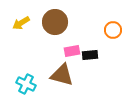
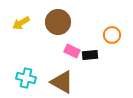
brown circle: moved 3 px right
orange circle: moved 1 px left, 5 px down
pink rectangle: rotated 35 degrees clockwise
brown triangle: moved 7 px down; rotated 15 degrees clockwise
cyan cross: moved 6 px up; rotated 12 degrees counterclockwise
